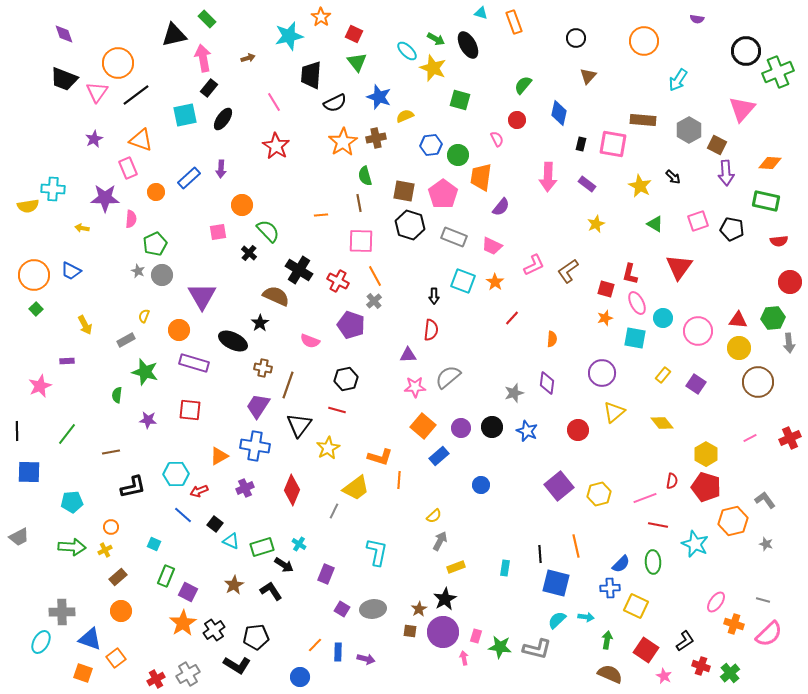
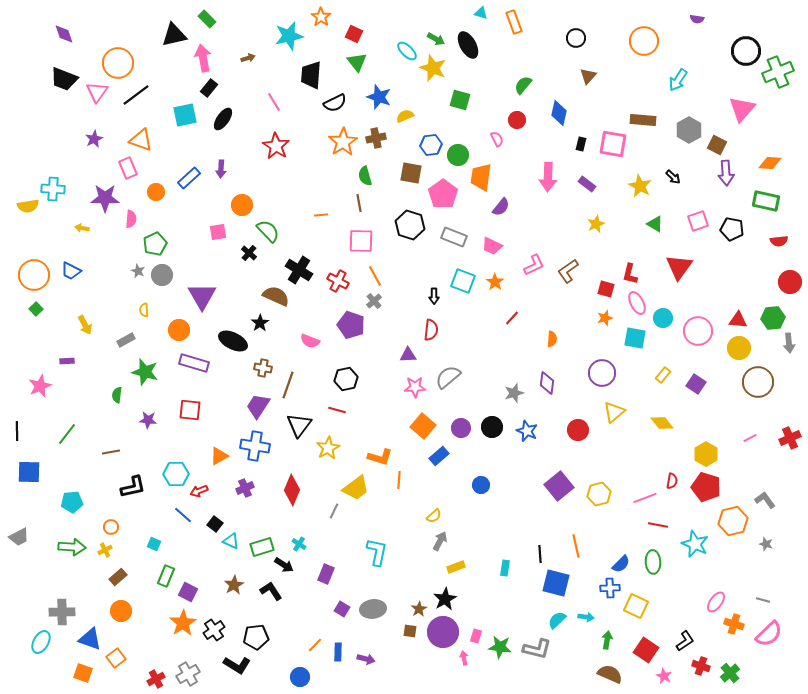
brown square at (404, 191): moved 7 px right, 18 px up
yellow semicircle at (144, 316): moved 6 px up; rotated 24 degrees counterclockwise
